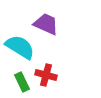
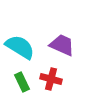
purple trapezoid: moved 16 px right, 21 px down
red cross: moved 5 px right, 4 px down
